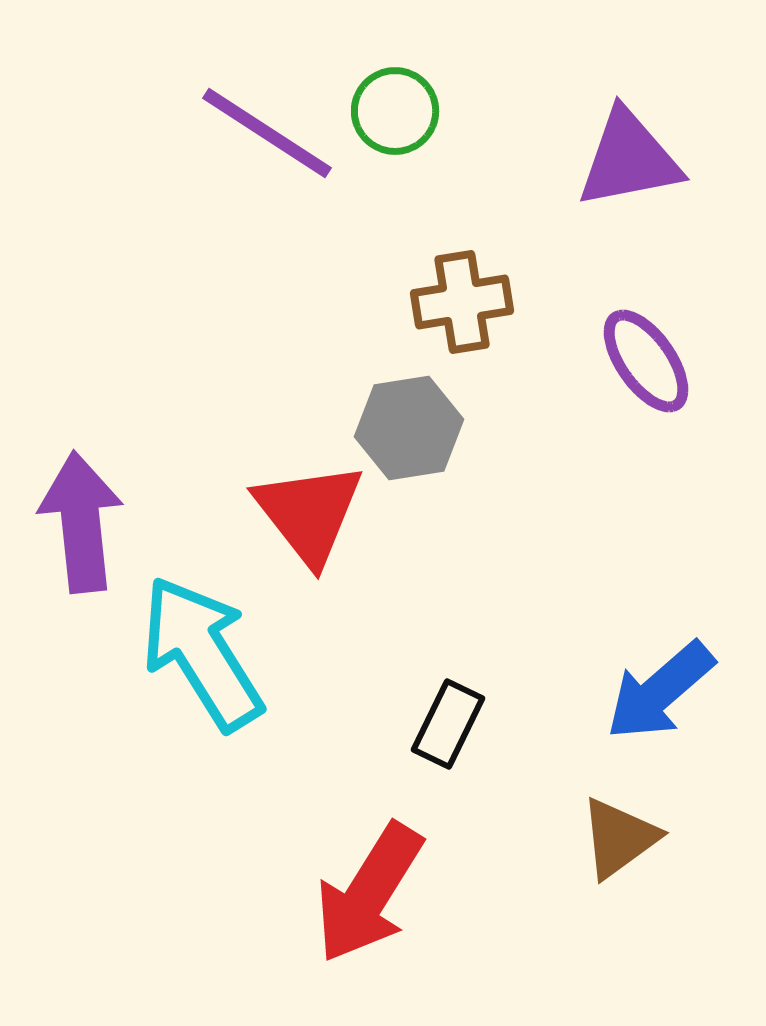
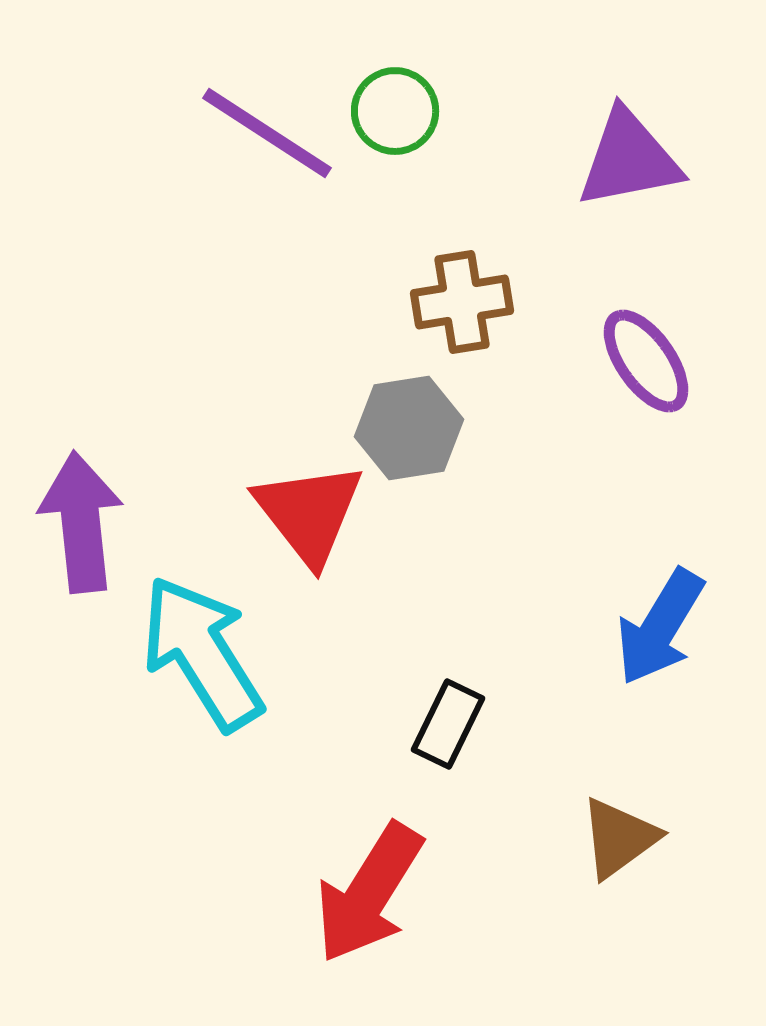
blue arrow: moved 64 px up; rotated 18 degrees counterclockwise
